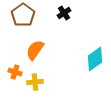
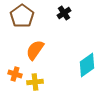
brown pentagon: moved 1 px left, 1 px down
cyan diamond: moved 8 px left, 6 px down
orange cross: moved 2 px down
